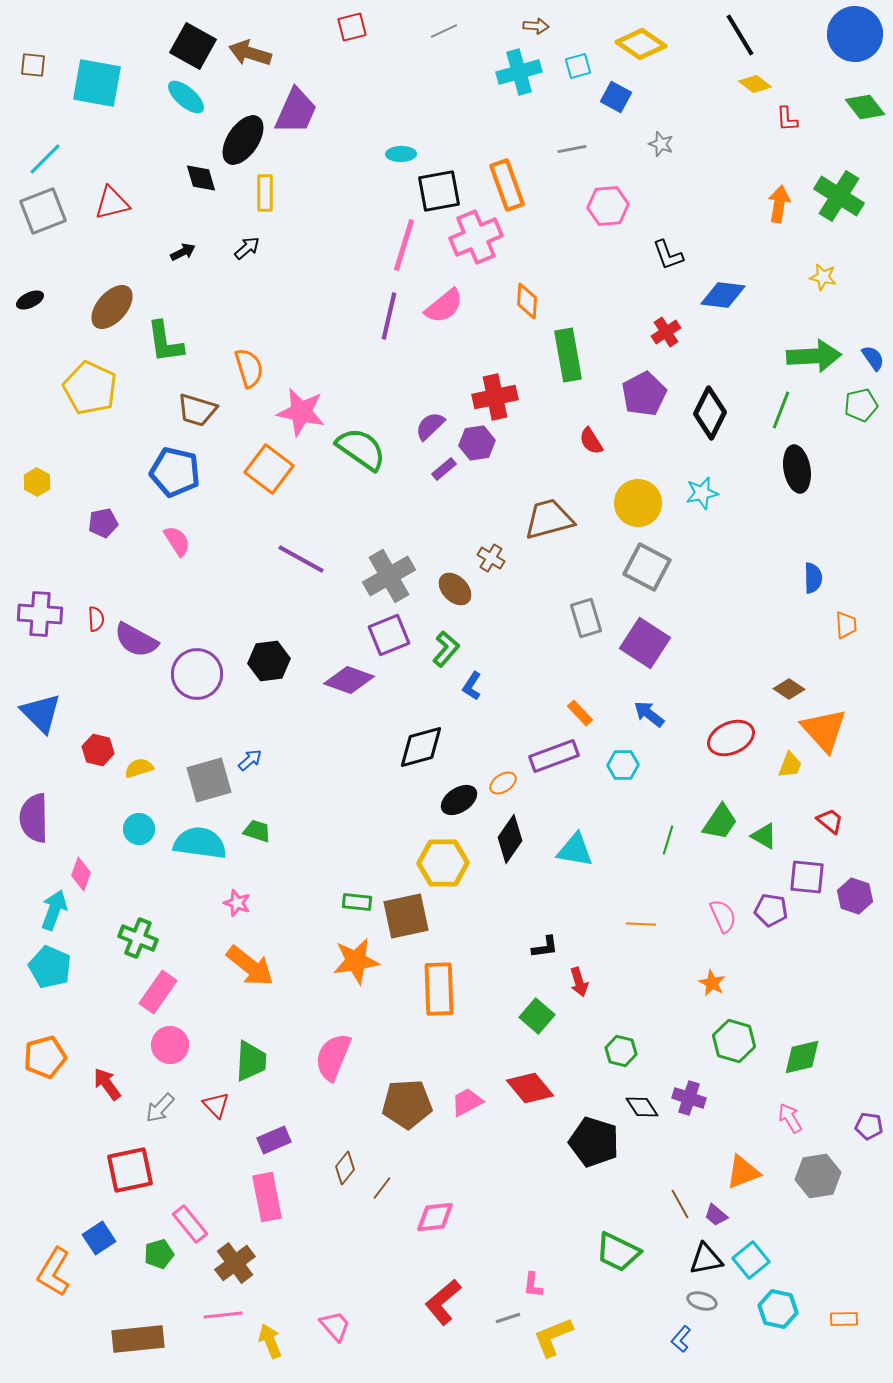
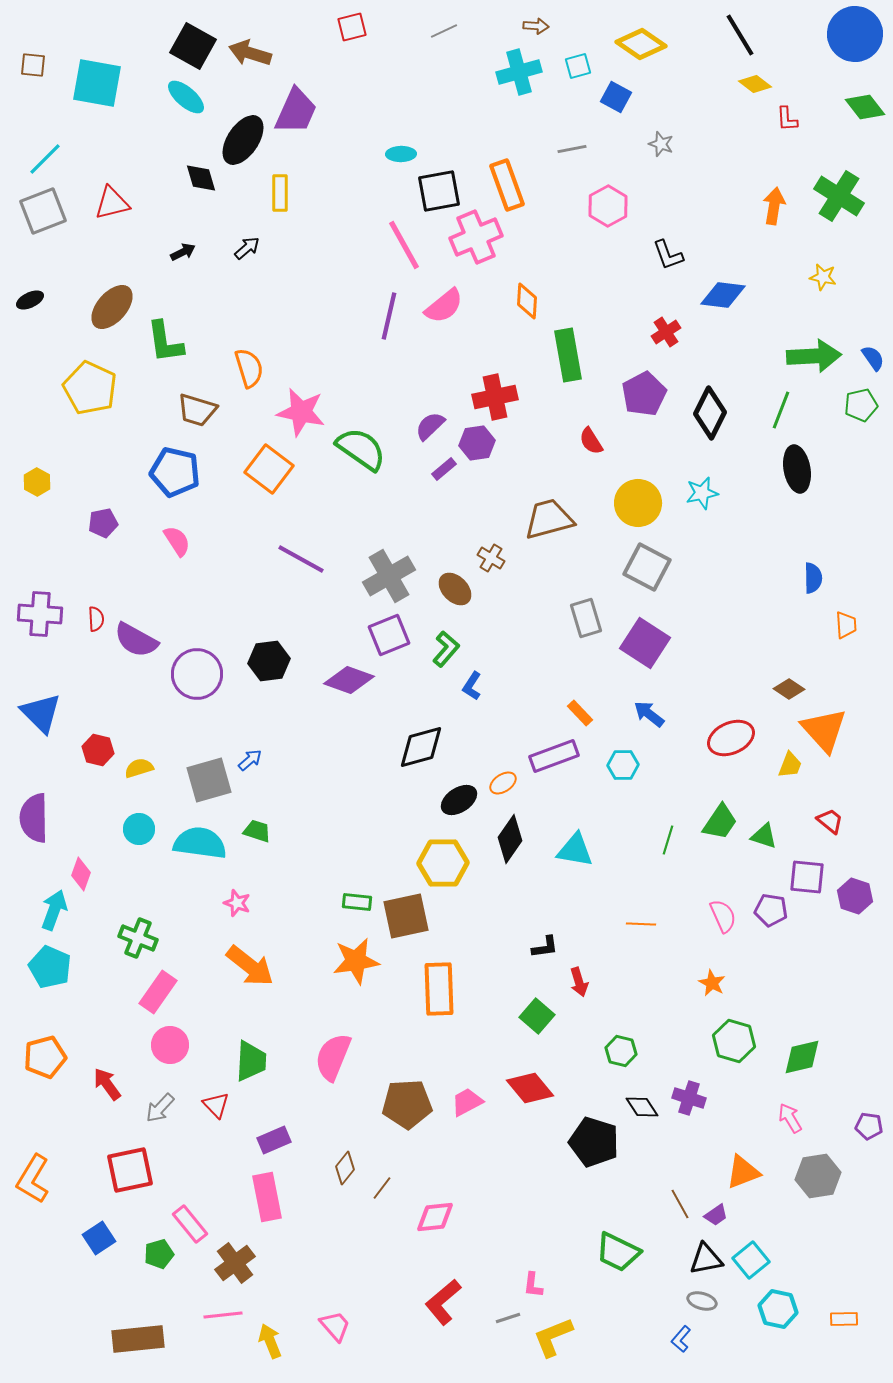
yellow rectangle at (265, 193): moved 15 px right
orange arrow at (779, 204): moved 5 px left, 2 px down
pink hexagon at (608, 206): rotated 24 degrees counterclockwise
pink line at (404, 245): rotated 46 degrees counterclockwise
green triangle at (764, 836): rotated 12 degrees counterclockwise
purple trapezoid at (716, 1215): rotated 75 degrees counterclockwise
orange L-shape at (54, 1272): moved 21 px left, 93 px up
